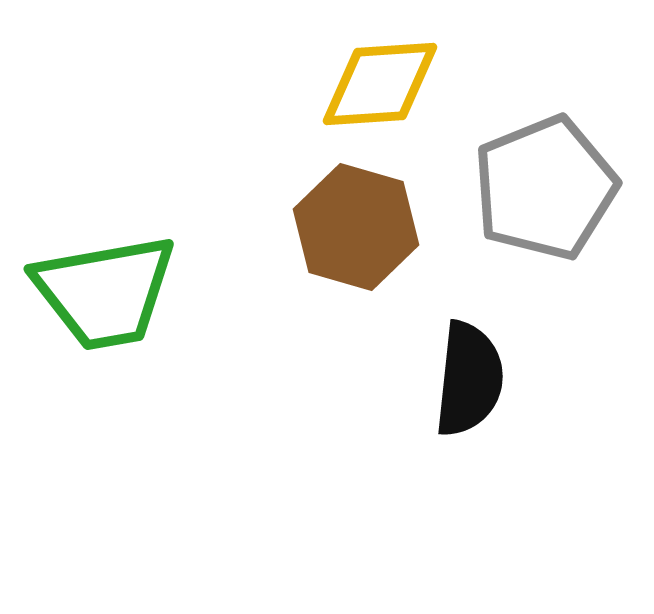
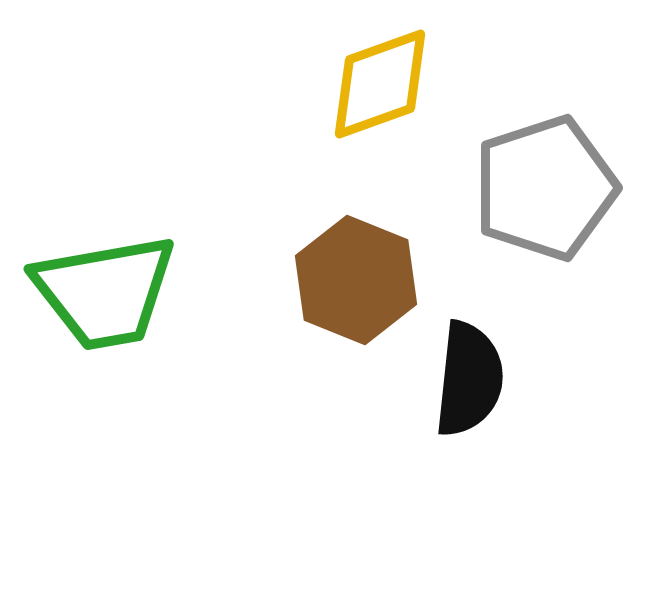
yellow diamond: rotated 16 degrees counterclockwise
gray pentagon: rotated 4 degrees clockwise
brown hexagon: moved 53 px down; rotated 6 degrees clockwise
